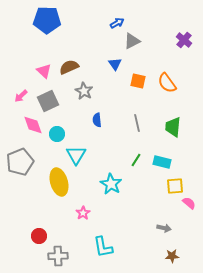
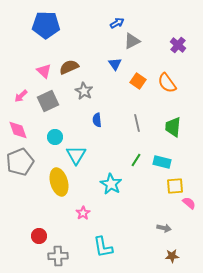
blue pentagon: moved 1 px left, 5 px down
purple cross: moved 6 px left, 5 px down
orange square: rotated 21 degrees clockwise
pink diamond: moved 15 px left, 5 px down
cyan circle: moved 2 px left, 3 px down
